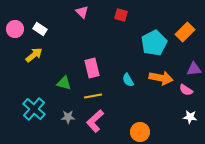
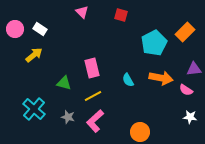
yellow line: rotated 18 degrees counterclockwise
gray star: rotated 16 degrees clockwise
